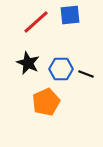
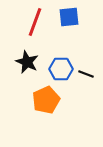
blue square: moved 1 px left, 2 px down
red line: moved 1 px left; rotated 28 degrees counterclockwise
black star: moved 1 px left, 1 px up
orange pentagon: moved 2 px up
